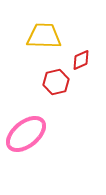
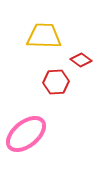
red diamond: rotated 60 degrees clockwise
red hexagon: rotated 10 degrees clockwise
